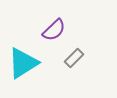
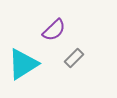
cyan triangle: moved 1 px down
